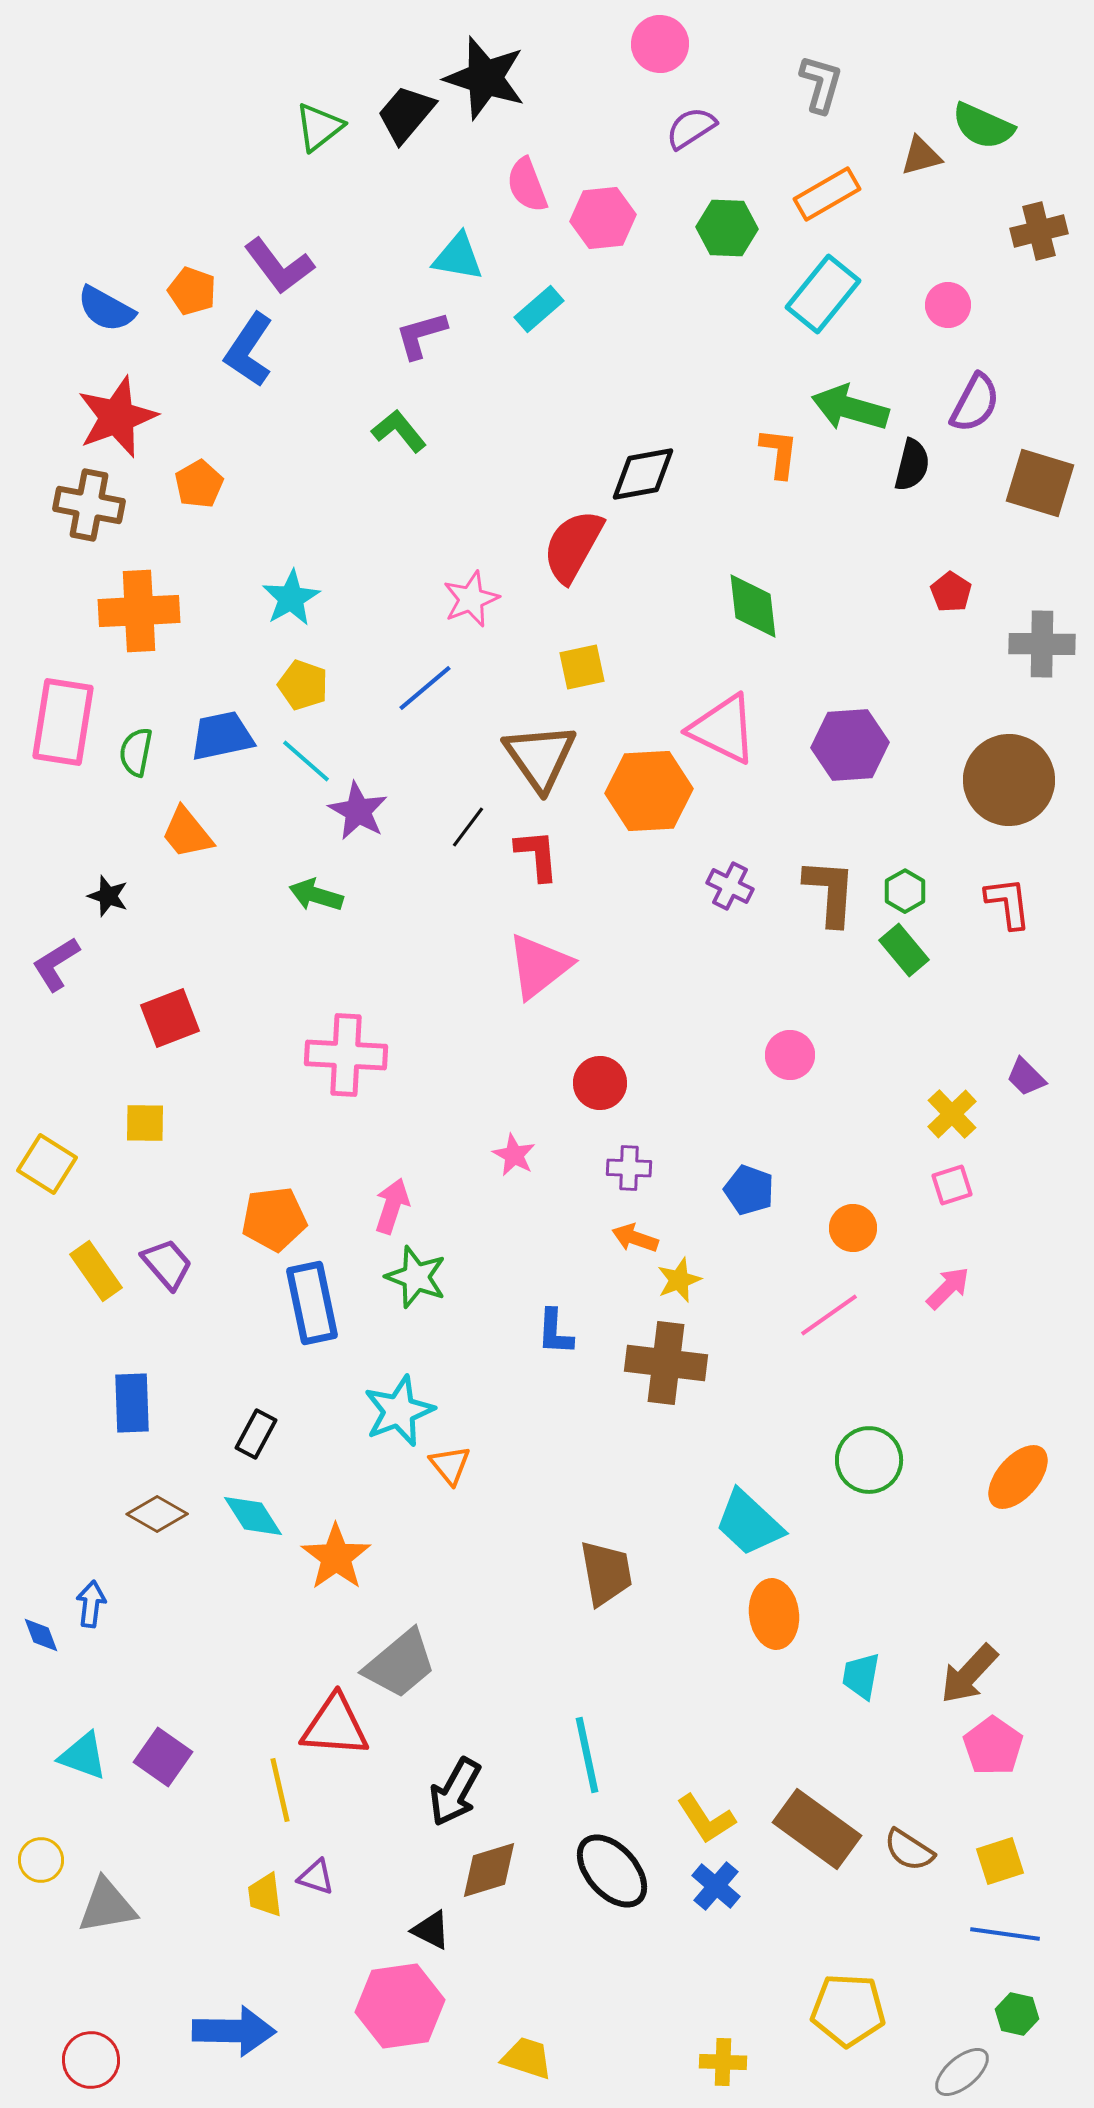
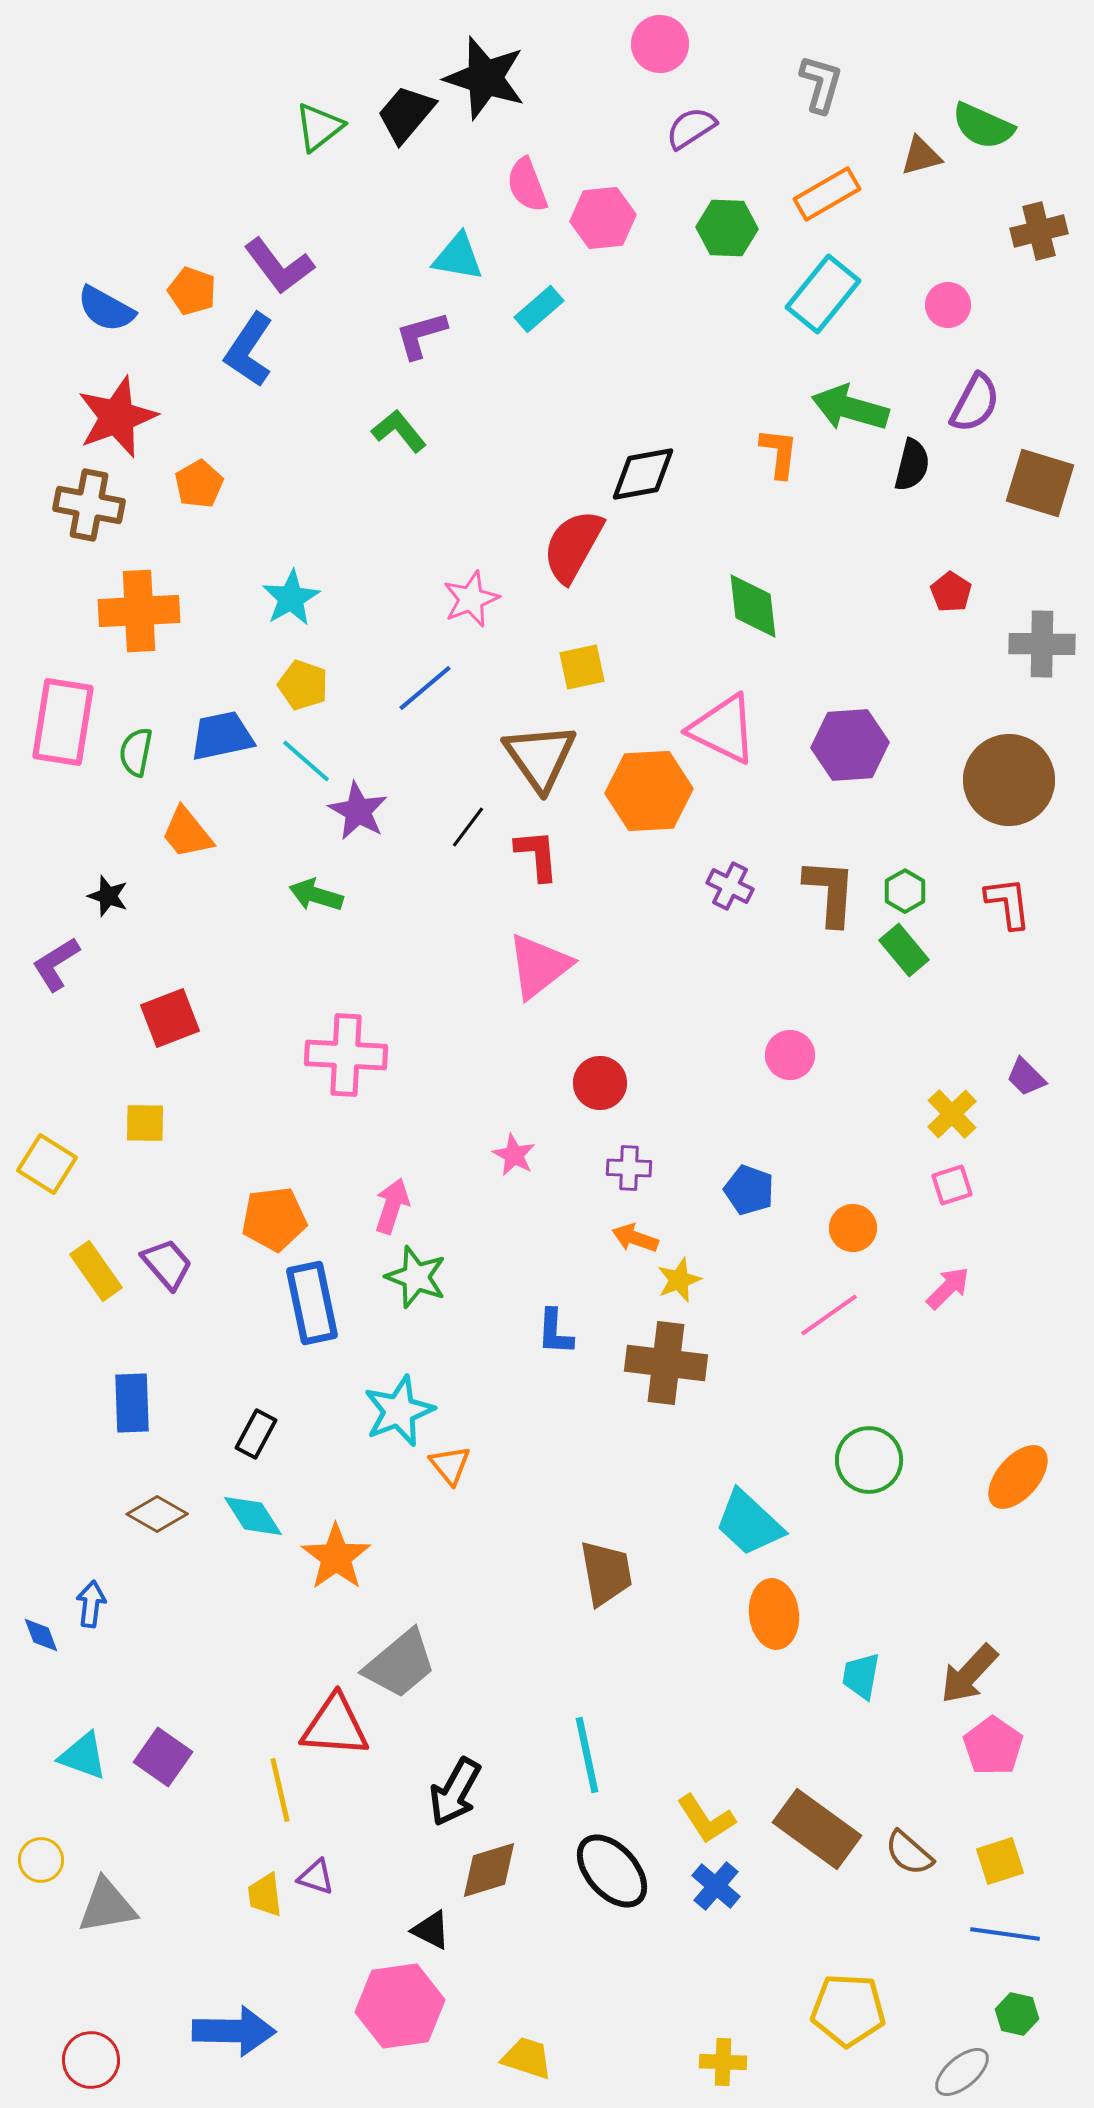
brown semicircle at (909, 1850): moved 3 px down; rotated 8 degrees clockwise
